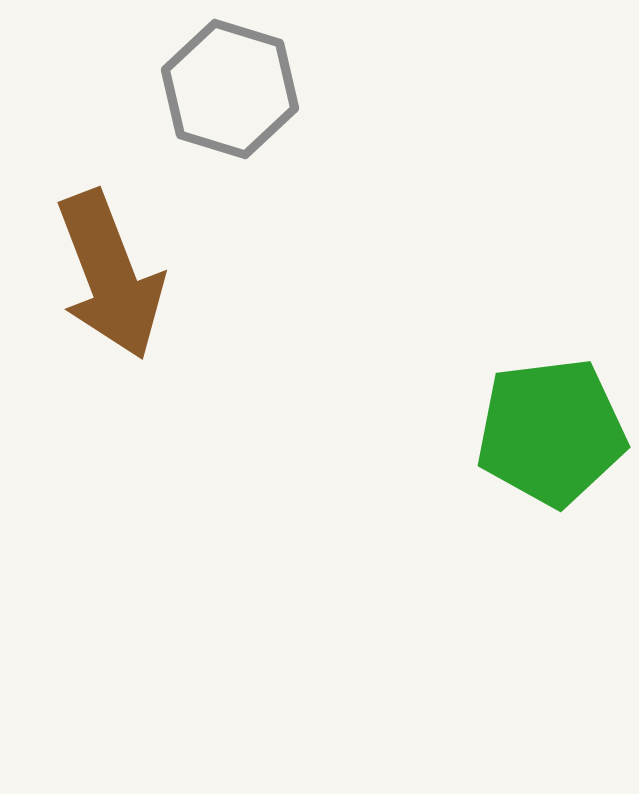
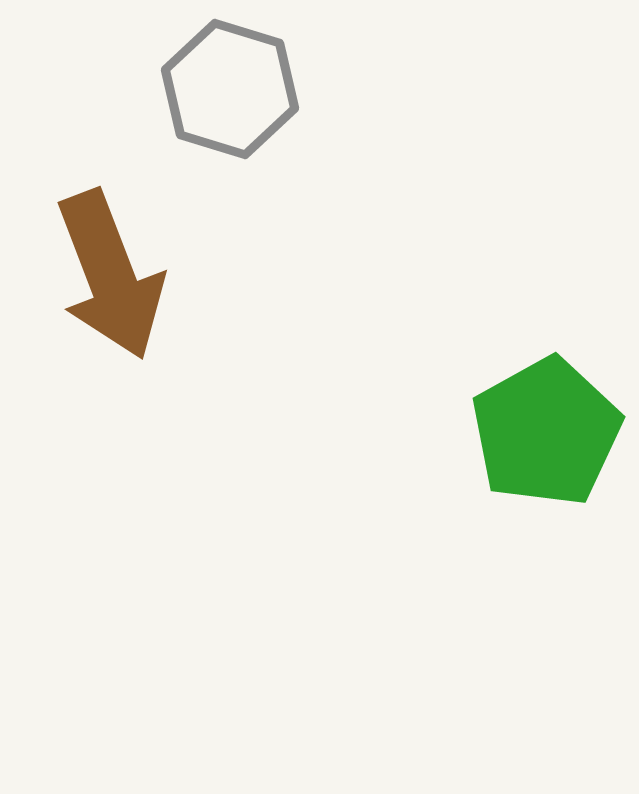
green pentagon: moved 5 px left; rotated 22 degrees counterclockwise
